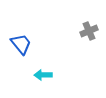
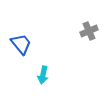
cyan arrow: rotated 78 degrees counterclockwise
